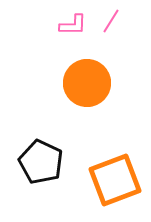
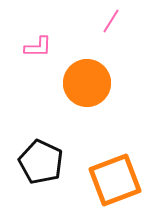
pink L-shape: moved 35 px left, 22 px down
